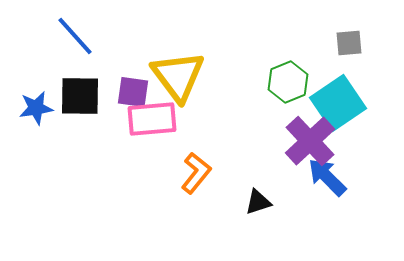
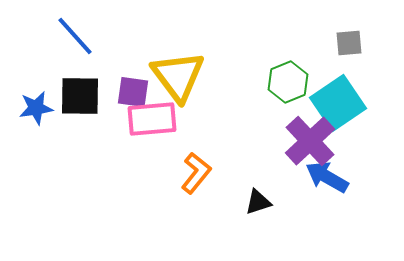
blue arrow: rotated 15 degrees counterclockwise
